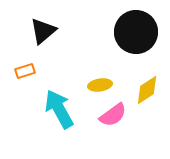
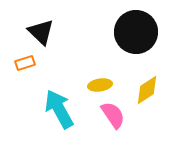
black triangle: moved 2 px left, 1 px down; rotated 36 degrees counterclockwise
orange rectangle: moved 8 px up
pink semicircle: rotated 88 degrees counterclockwise
